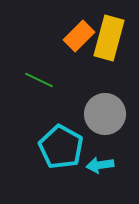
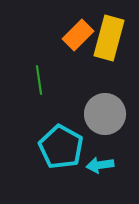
orange rectangle: moved 1 px left, 1 px up
green line: rotated 56 degrees clockwise
